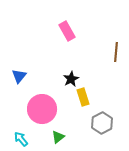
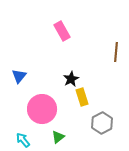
pink rectangle: moved 5 px left
yellow rectangle: moved 1 px left
cyan arrow: moved 2 px right, 1 px down
